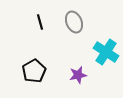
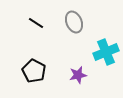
black line: moved 4 px left, 1 px down; rotated 42 degrees counterclockwise
cyan cross: rotated 35 degrees clockwise
black pentagon: rotated 15 degrees counterclockwise
